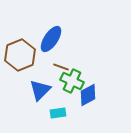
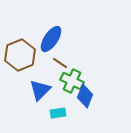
brown line: moved 1 px left, 4 px up; rotated 14 degrees clockwise
blue diamond: moved 3 px left, 1 px down; rotated 40 degrees counterclockwise
